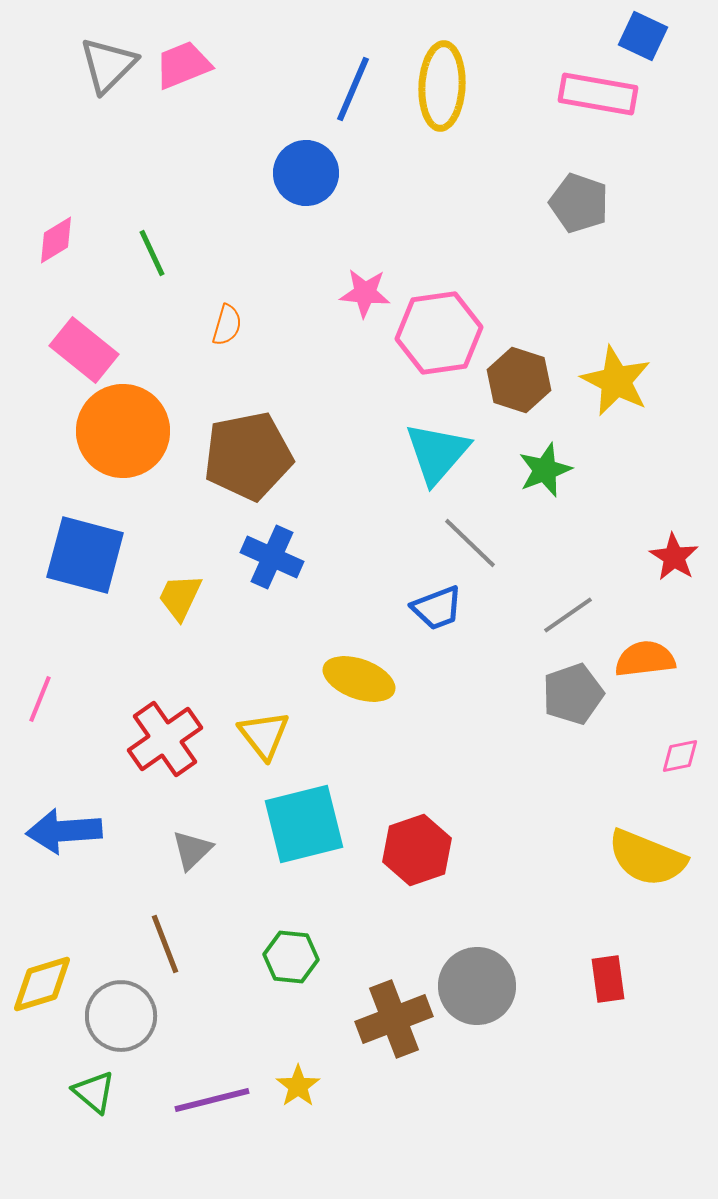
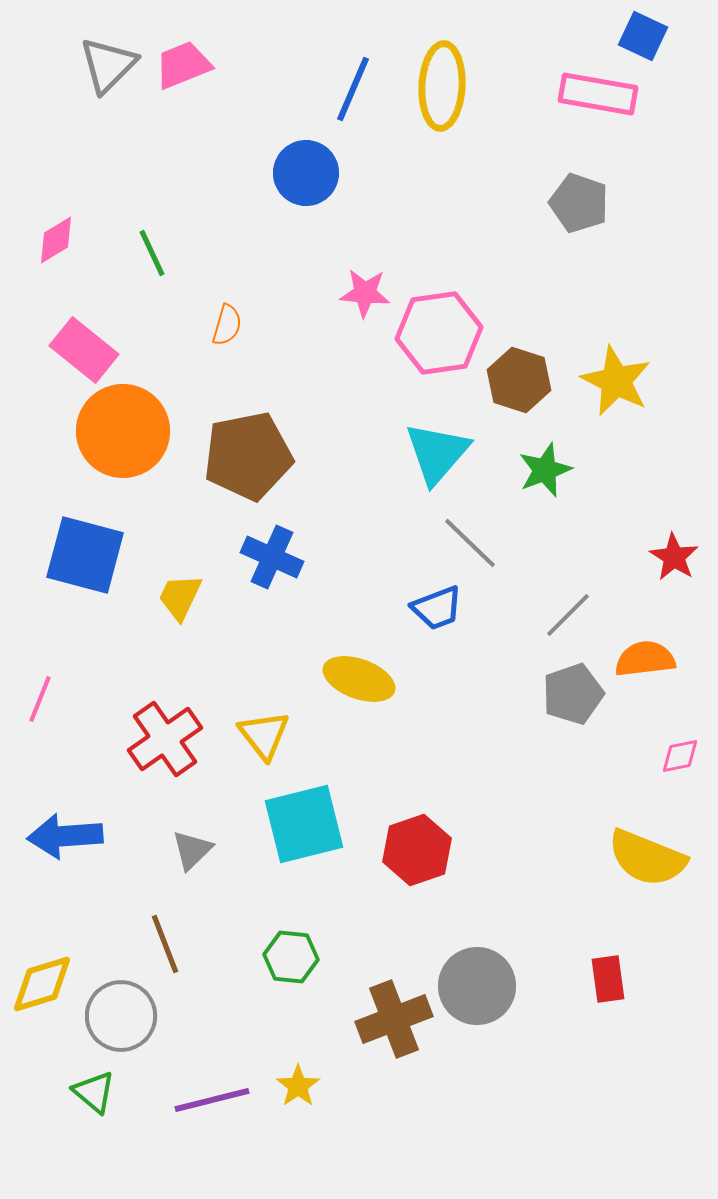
gray line at (568, 615): rotated 10 degrees counterclockwise
blue arrow at (64, 831): moved 1 px right, 5 px down
